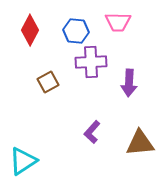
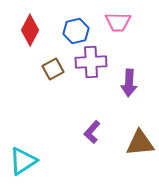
blue hexagon: rotated 20 degrees counterclockwise
brown square: moved 5 px right, 13 px up
